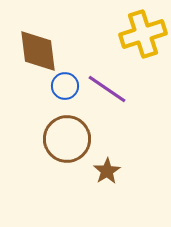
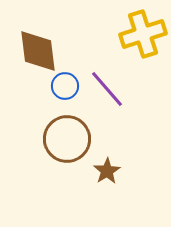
purple line: rotated 15 degrees clockwise
